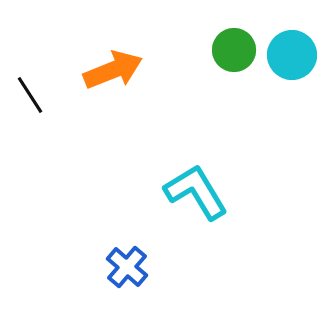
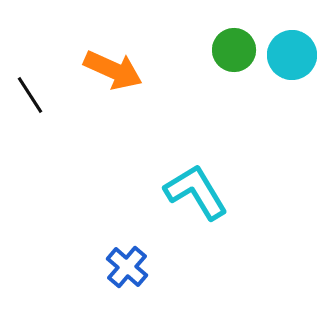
orange arrow: rotated 46 degrees clockwise
